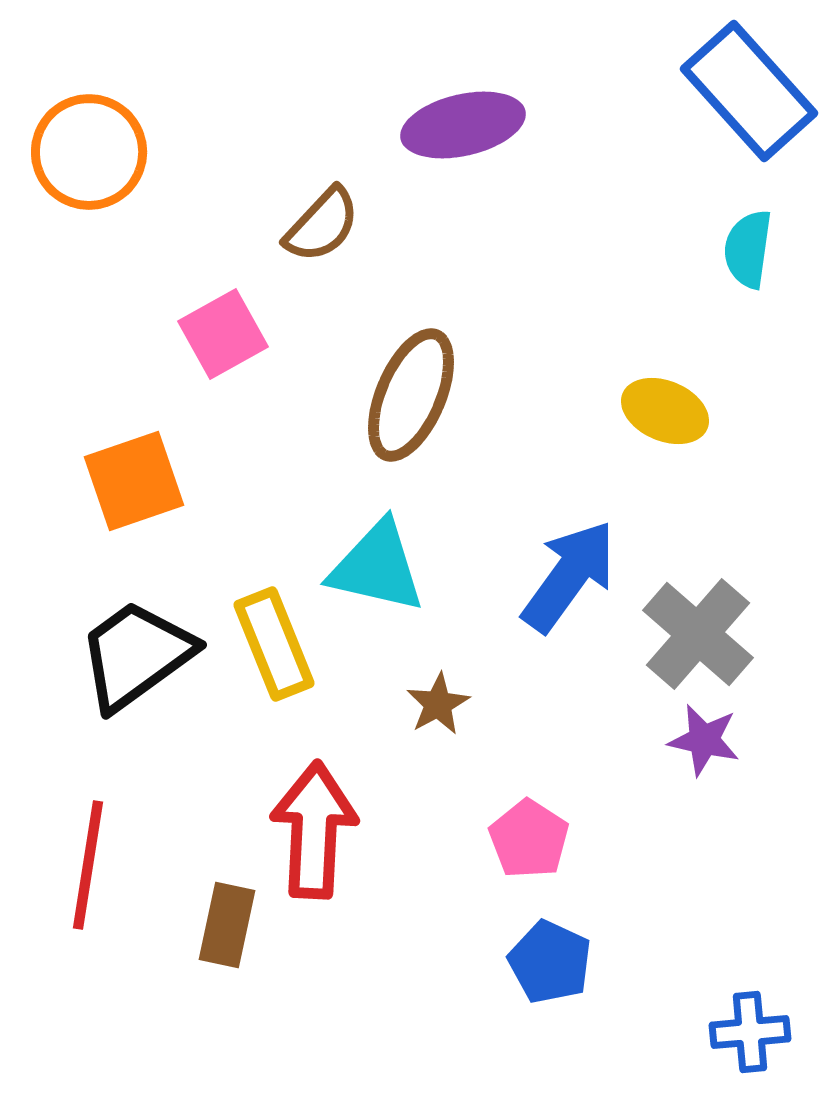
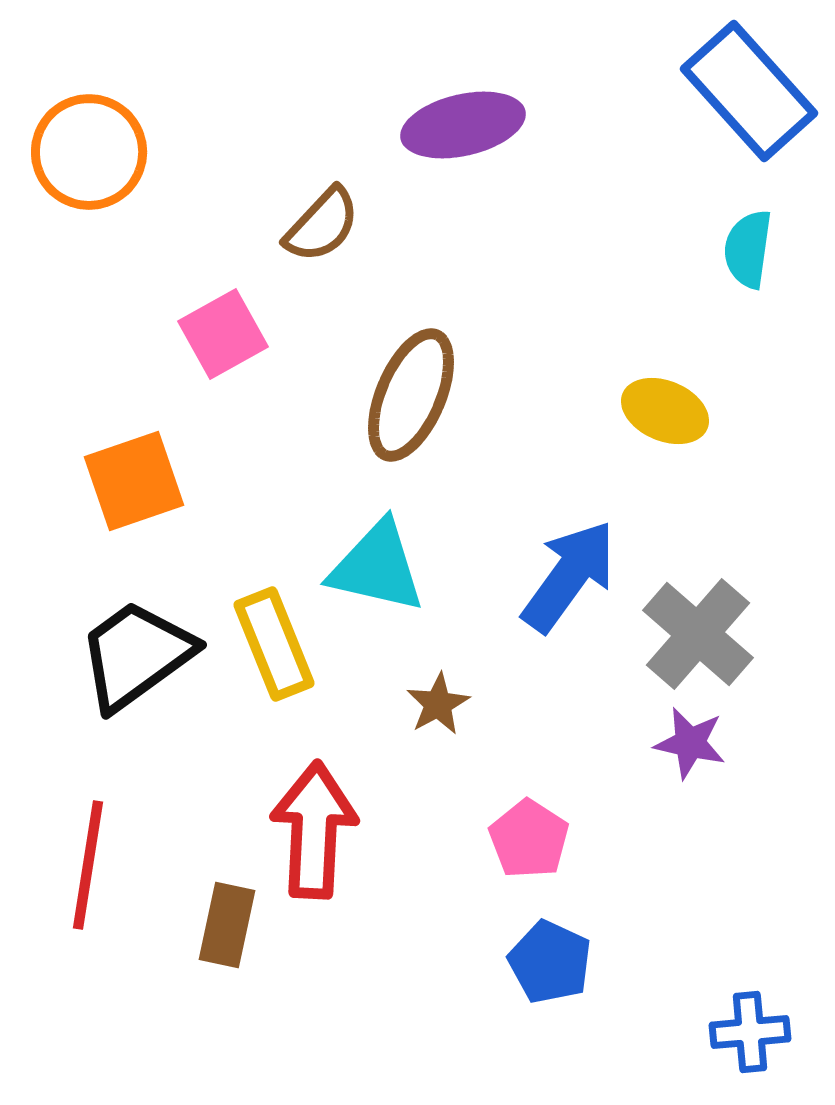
purple star: moved 14 px left, 3 px down
